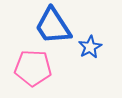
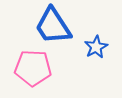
blue star: moved 6 px right
